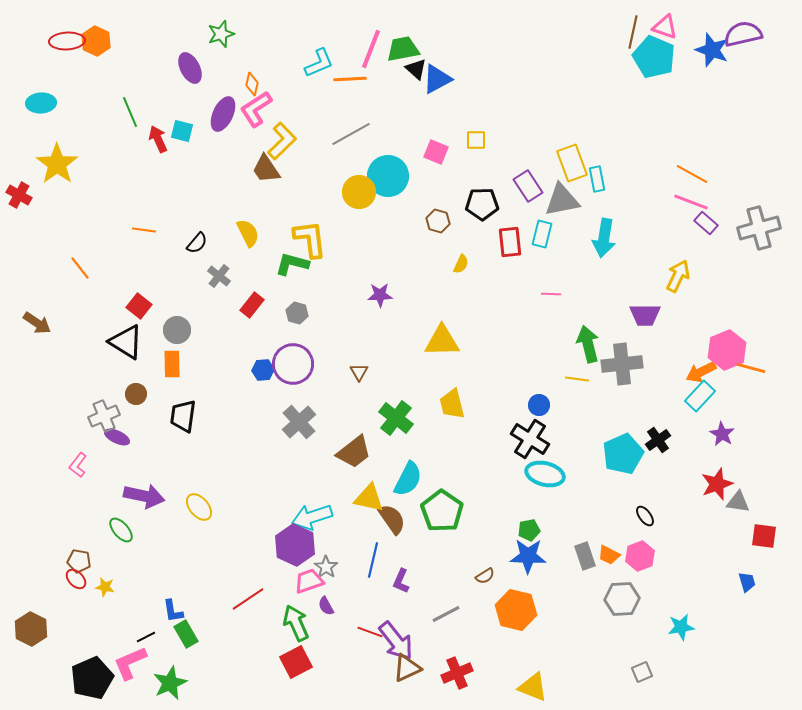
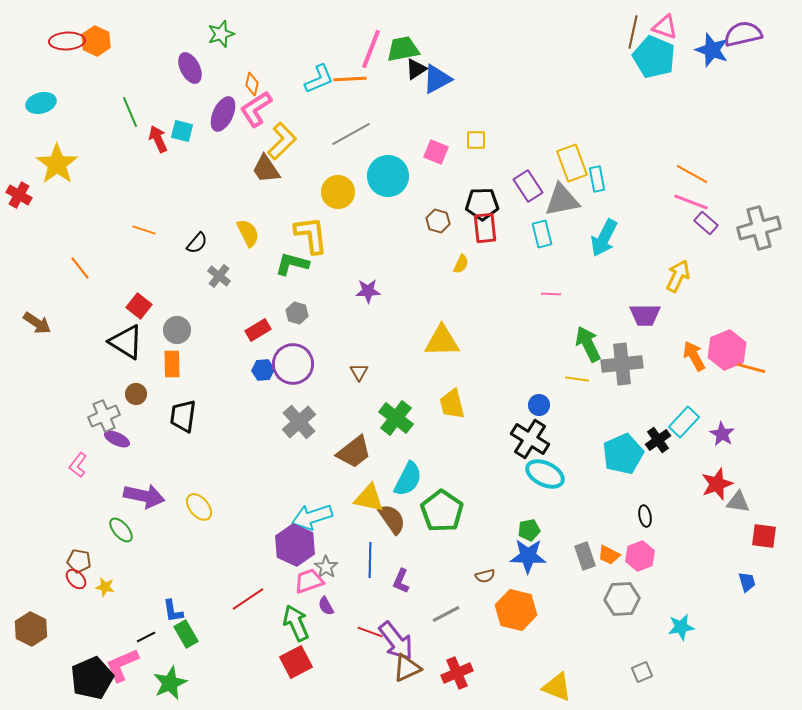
cyan L-shape at (319, 63): moved 16 px down
black triangle at (416, 69): rotated 45 degrees clockwise
cyan ellipse at (41, 103): rotated 12 degrees counterclockwise
yellow circle at (359, 192): moved 21 px left
orange line at (144, 230): rotated 10 degrees clockwise
cyan rectangle at (542, 234): rotated 28 degrees counterclockwise
cyan arrow at (604, 238): rotated 18 degrees clockwise
yellow L-shape at (310, 239): moved 1 px right, 4 px up
red rectangle at (510, 242): moved 25 px left, 14 px up
purple star at (380, 295): moved 12 px left, 4 px up
red rectangle at (252, 305): moved 6 px right, 25 px down; rotated 20 degrees clockwise
green arrow at (588, 344): rotated 12 degrees counterclockwise
orange arrow at (701, 372): moved 7 px left, 16 px up; rotated 88 degrees clockwise
cyan rectangle at (700, 396): moved 16 px left, 26 px down
purple ellipse at (117, 437): moved 2 px down
cyan ellipse at (545, 474): rotated 12 degrees clockwise
black ellipse at (645, 516): rotated 25 degrees clockwise
blue line at (373, 560): moved 3 px left; rotated 12 degrees counterclockwise
brown semicircle at (485, 576): rotated 18 degrees clockwise
pink L-shape at (130, 663): moved 8 px left, 2 px down
yellow triangle at (533, 687): moved 24 px right
